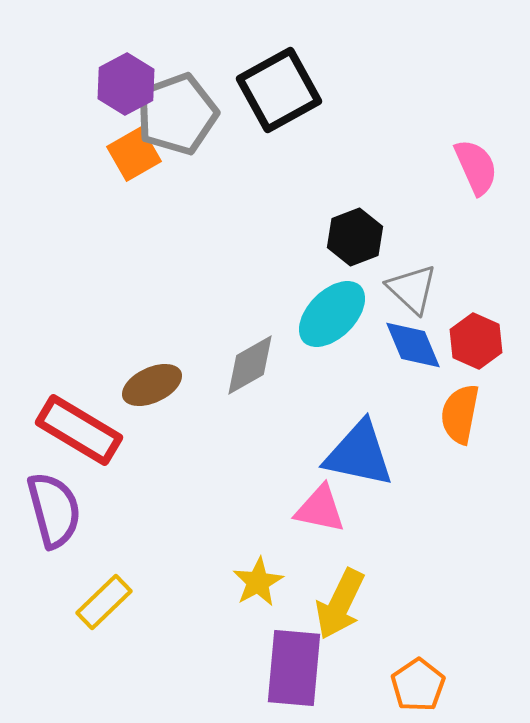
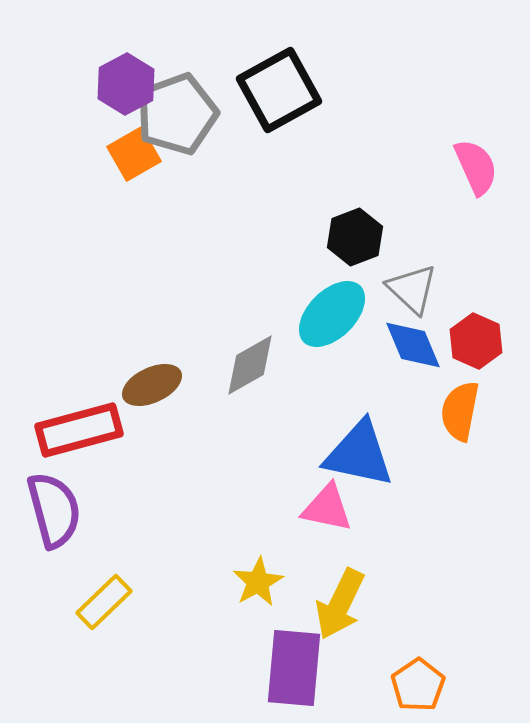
orange semicircle: moved 3 px up
red rectangle: rotated 46 degrees counterclockwise
pink triangle: moved 7 px right, 1 px up
